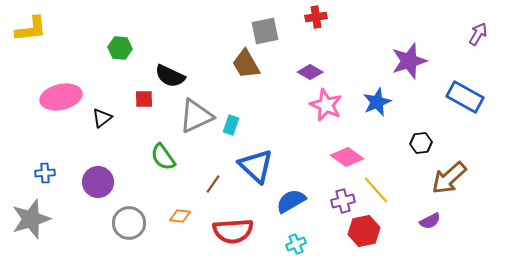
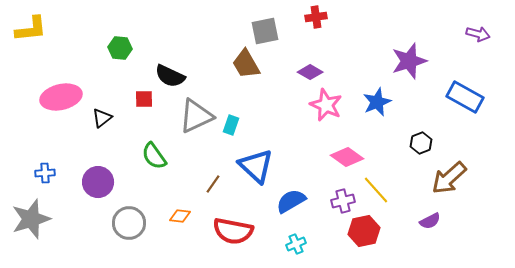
purple arrow: rotated 75 degrees clockwise
black hexagon: rotated 15 degrees counterclockwise
green semicircle: moved 9 px left, 1 px up
red semicircle: rotated 15 degrees clockwise
